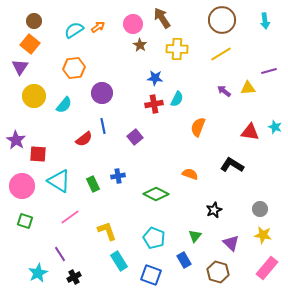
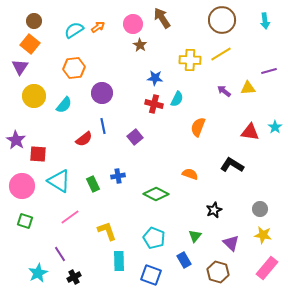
yellow cross at (177, 49): moved 13 px right, 11 px down
red cross at (154, 104): rotated 24 degrees clockwise
cyan star at (275, 127): rotated 16 degrees clockwise
cyan rectangle at (119, 261): rotated 30 degrees clockwise
